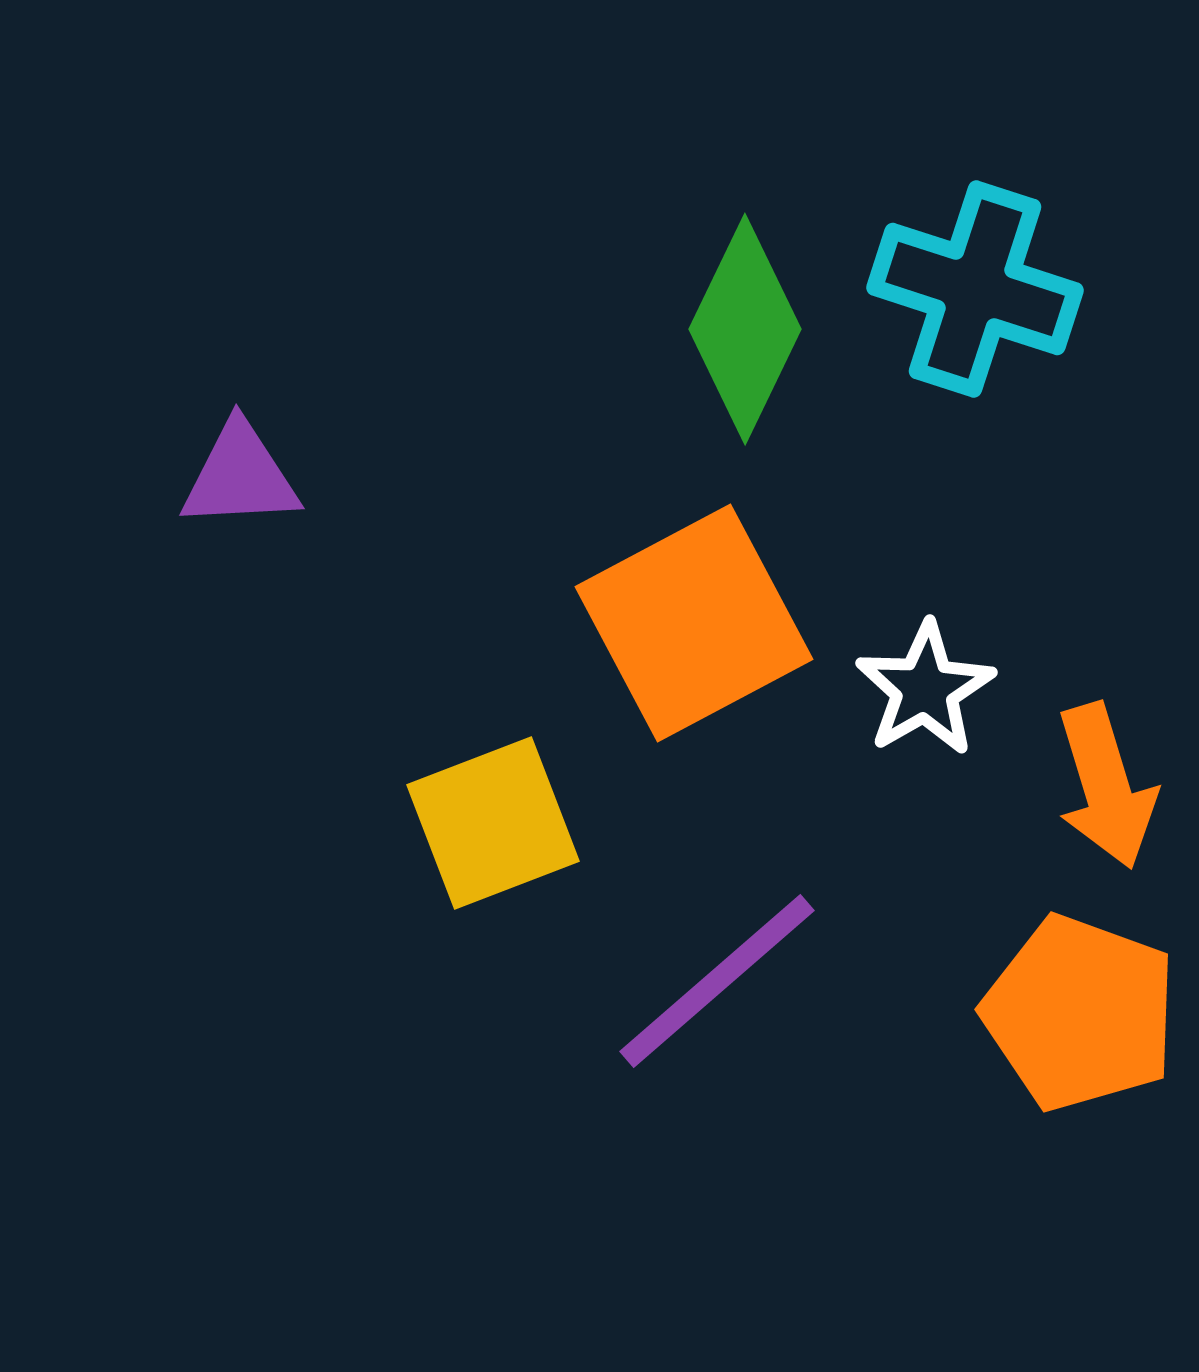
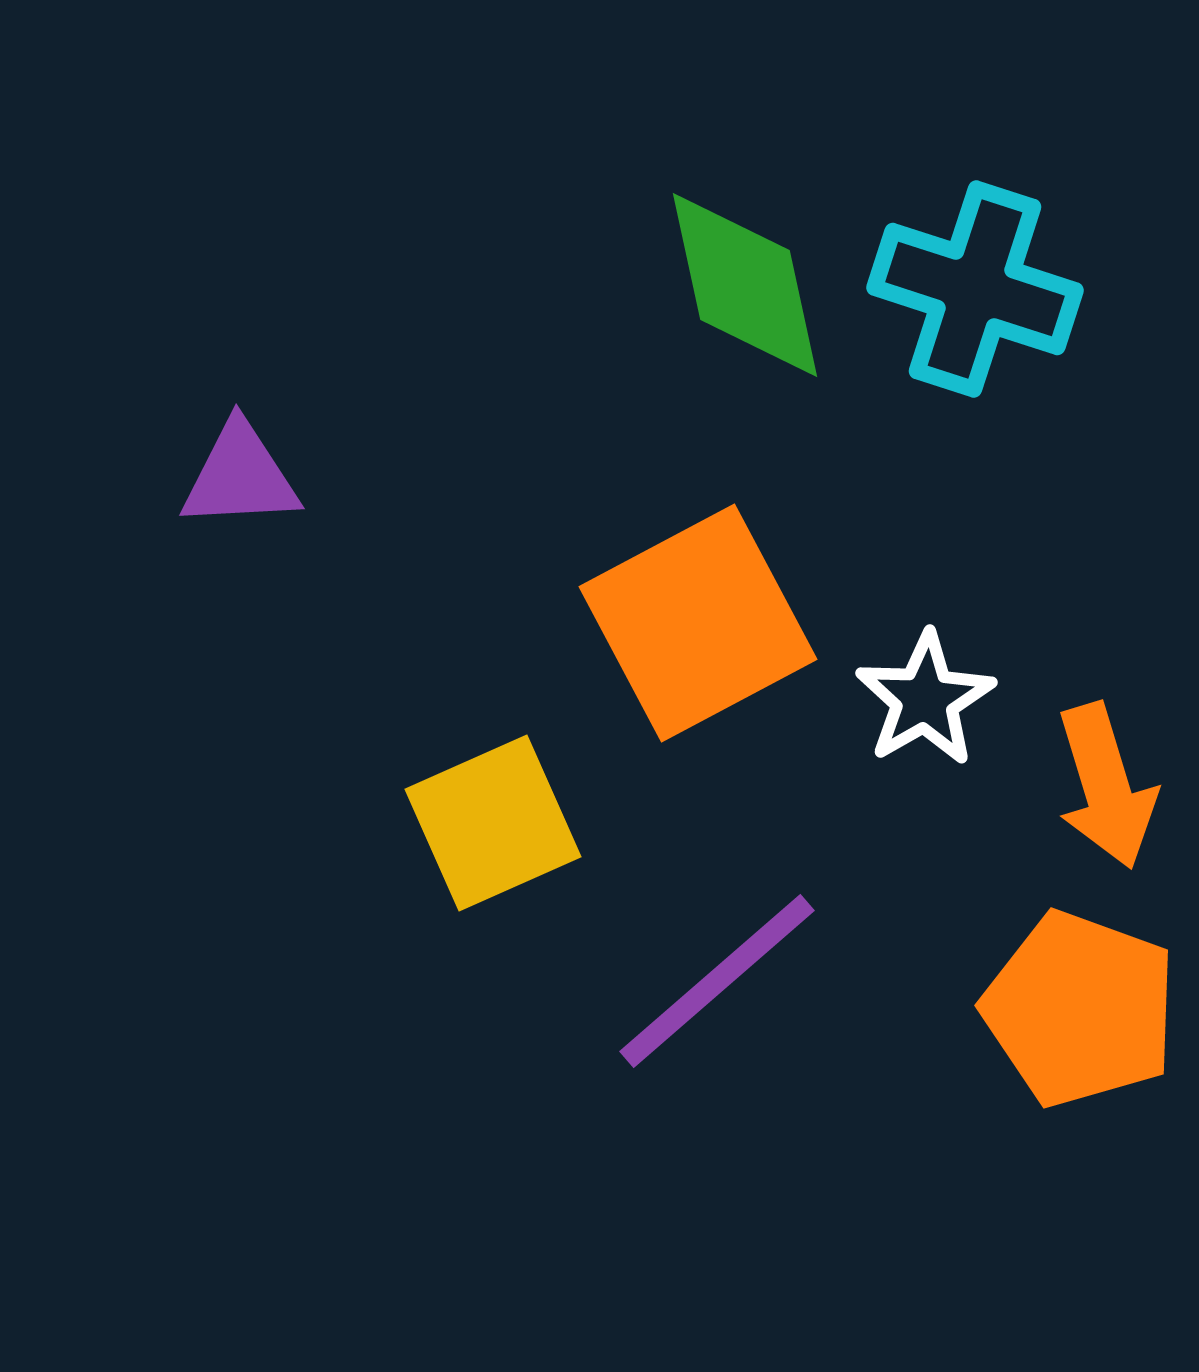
green diamond: moved 44 px up; rotated 38 degrees counterclockwise
orange square: moved 4 px right
white star: moved 10 px down
yellow square: rotated 3 degrees counterclockwise
orange pentagon: moved 4 px up
